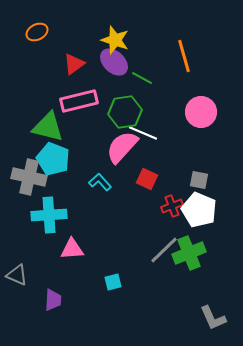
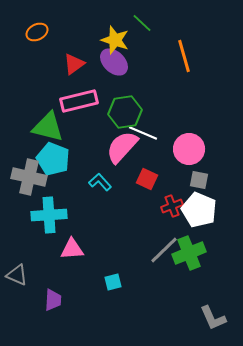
green line: moved 55 px up; rotated 15 degrees clockwise
pink circle: moved 12 px left, 37 px down
